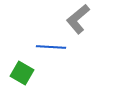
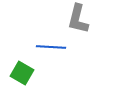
gray L-shape: rotated 36 degrees counterclockwise
